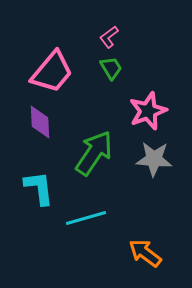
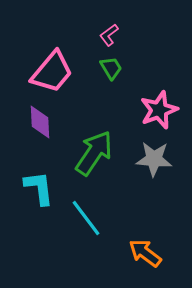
pink L-shape: moved 2 px up
pink star: moved 11 px right, 1 px up
cyan line: rotated 69 degrees clockwise
